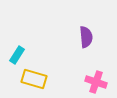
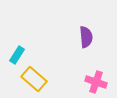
yellow rectangle: rotated 25 degrees clockwise
